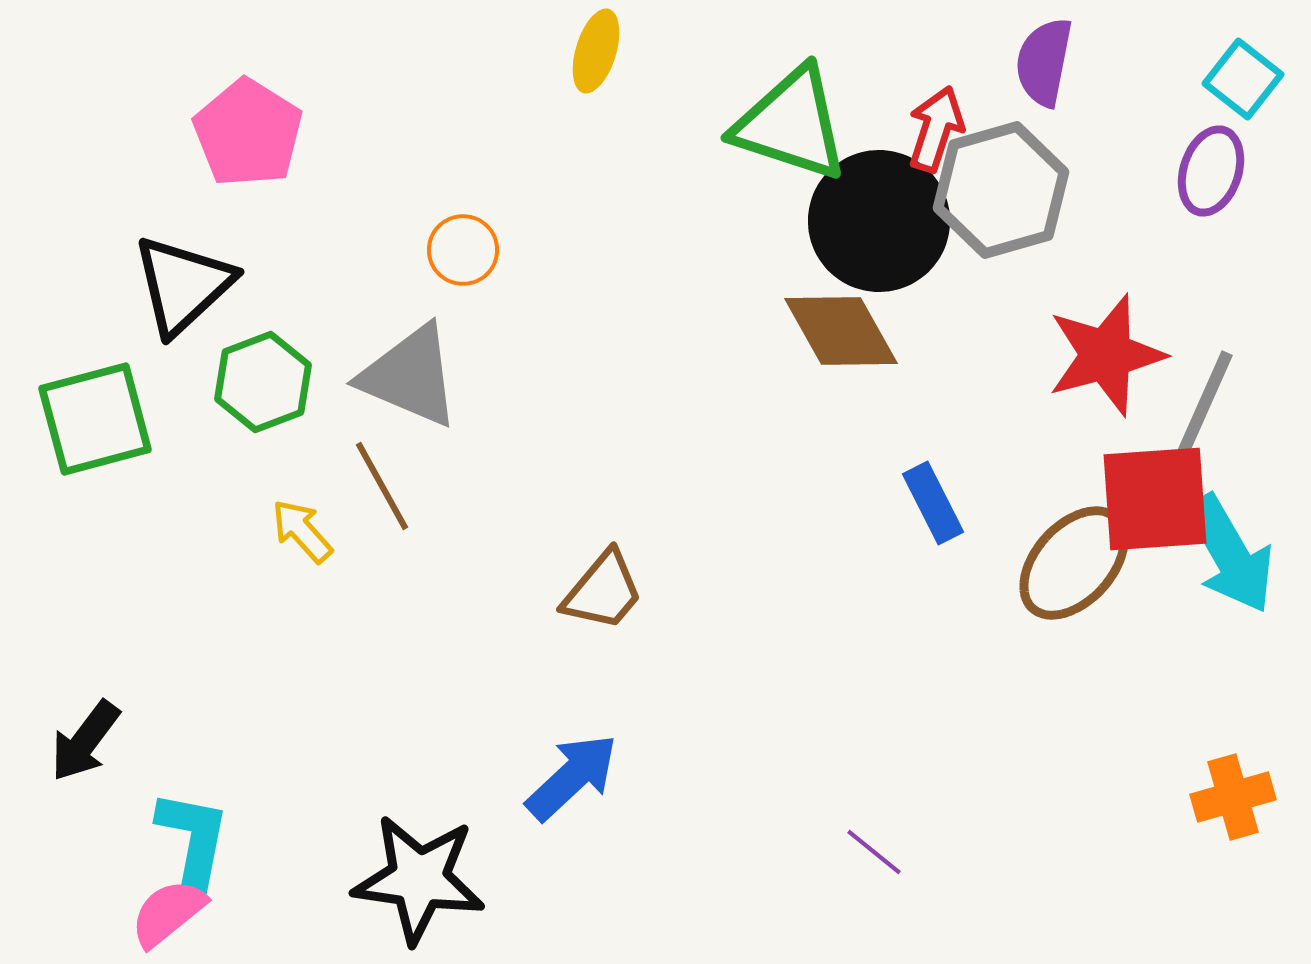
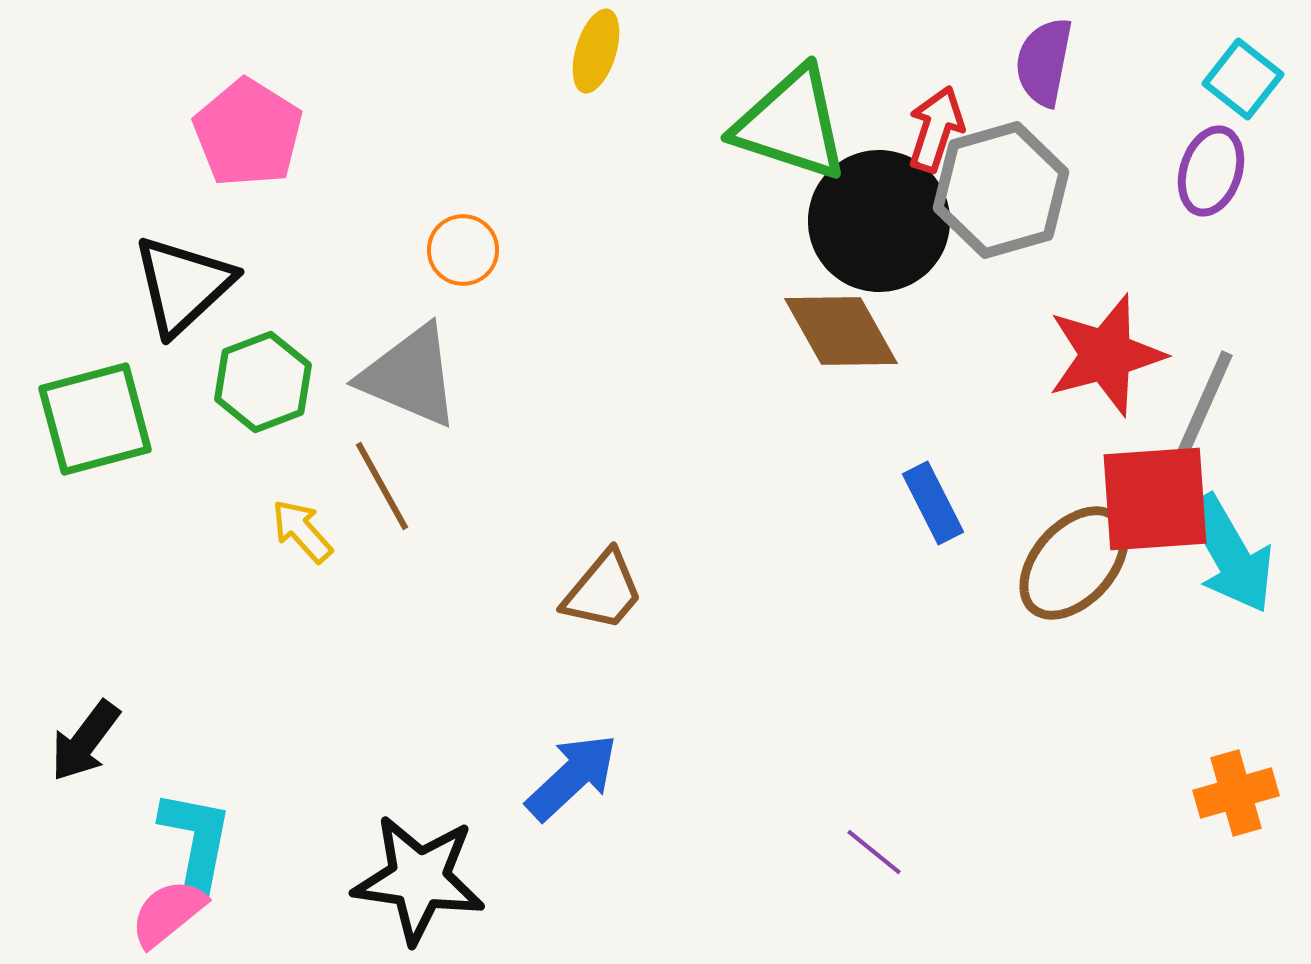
orange cross: moved 3 px right, 4 px up
cyan L-shape: moved 3 px right
